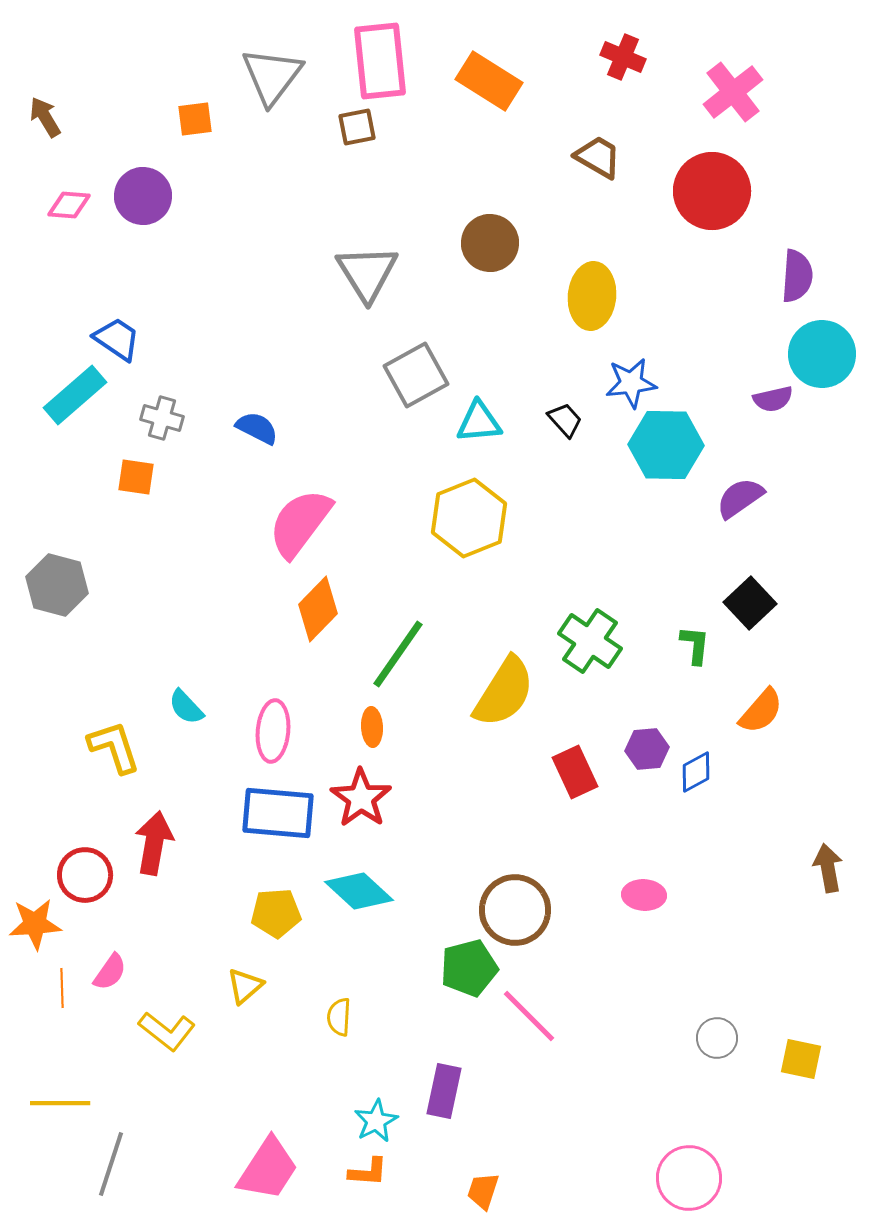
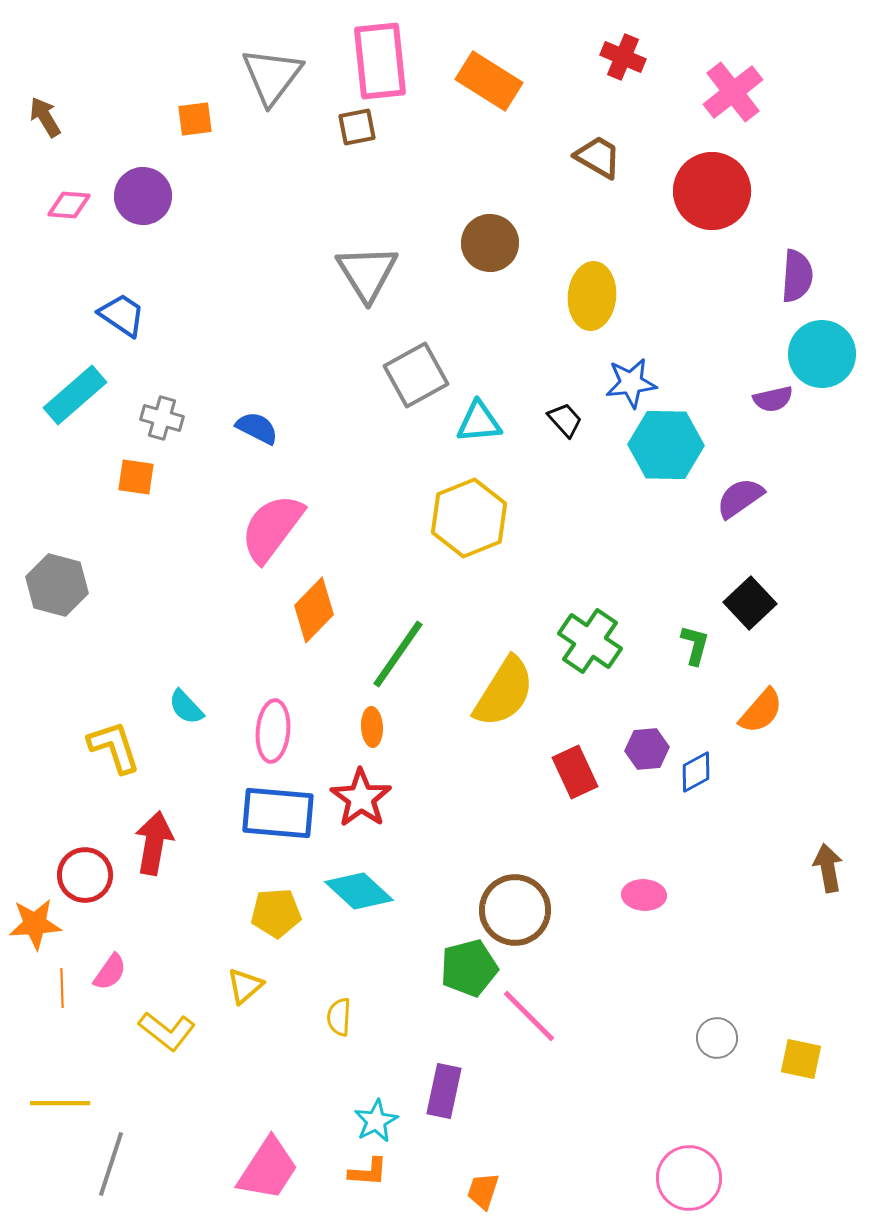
blue trapezoid at (117, 339): moved 5 px right, 24 px up
pink semicircle at (300, 523): moved 28 px left, 5 px down
orange diamond at (318, 609): moved 4 px left, 1 px down
green L-shape at (695, 645): rotated 9 degrees clockwise
